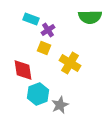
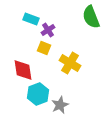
green semicircle: moved 1 px right; rotated 70 degrees clockwise
